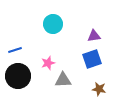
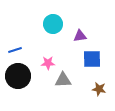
purple triangle: moved 14 px left
blue square: rotated 18 degrees clockwise
pink star: rotated 16 degrees clockwise
